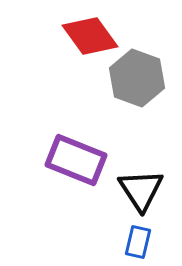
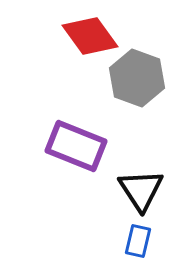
purple rectangle: moved 14 px up
blue rectangle: moved 1 px up
